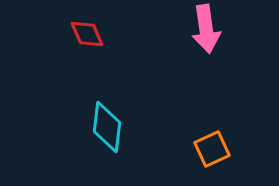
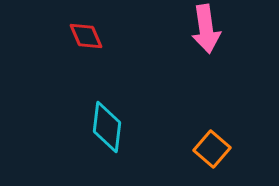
red diamond: moved 1 px left, 2 px down
orange square: rotated 24 degrees counterclockwise
